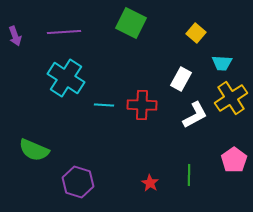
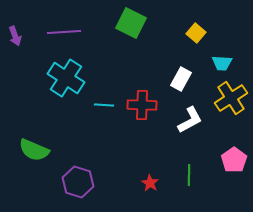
white L-shape: moved 5 px left, 5 px down
